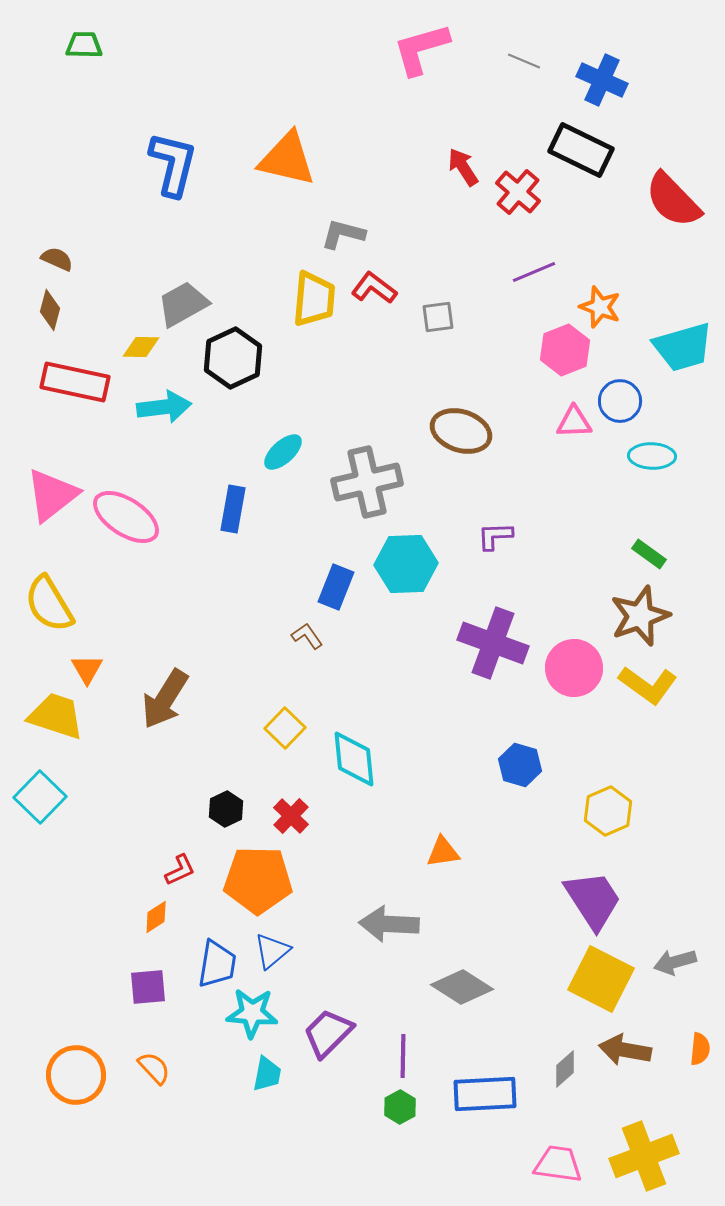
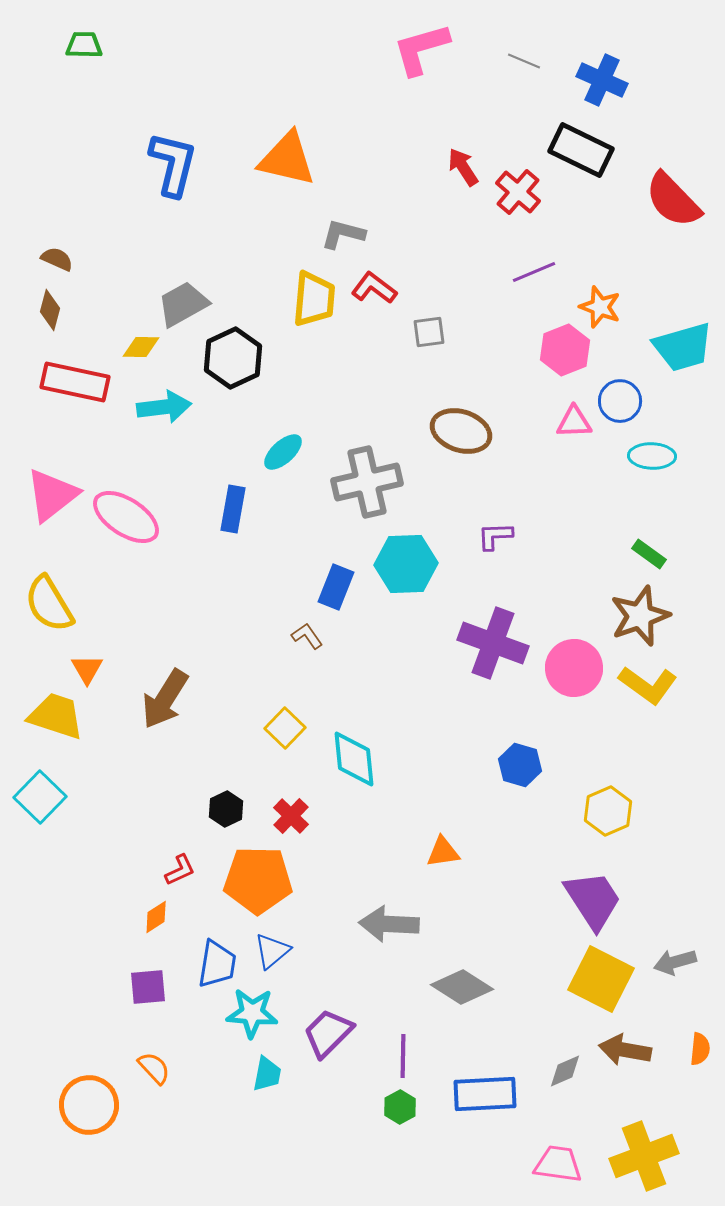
gray square at (438, 317): moved 9 px left, 15 px down
gray diamond at (565, 1069): moved 2 px down; rotated 18 degrees clockwise
orange circle at (76, 1075): moved 13 px right, 30 px down
